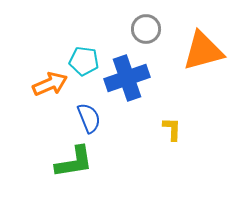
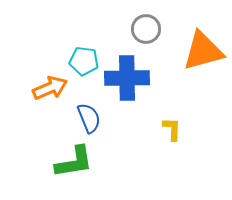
blue cross: rotated 18 degrees clockwise
orange arrow: moved 4 px down
